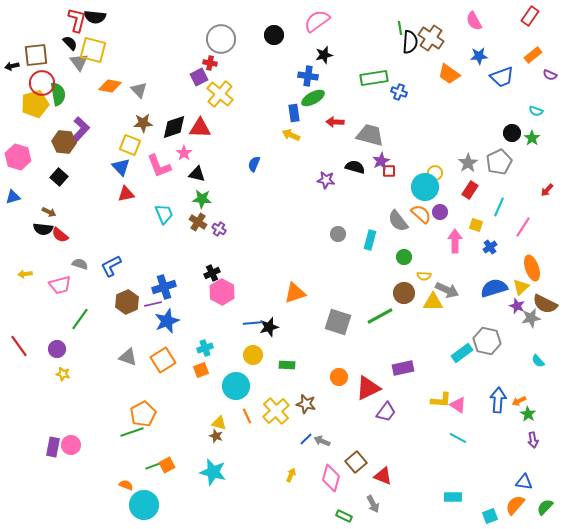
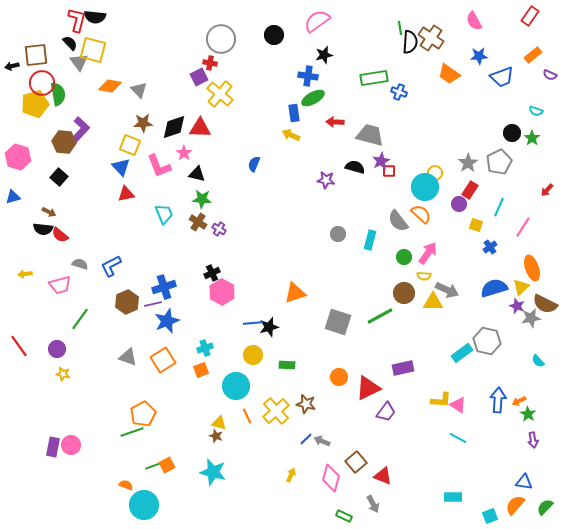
purple circle at (440, 212): moved 19 px right, 8 px up
pink arrow at (455, 241): moved 27 px left, 12 px down; rotated 35 degrees clockwise
